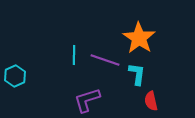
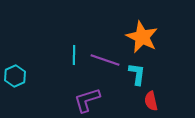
orange star: moved 3 px right, 1 px up; rotated 8 degrees counterclockwise
